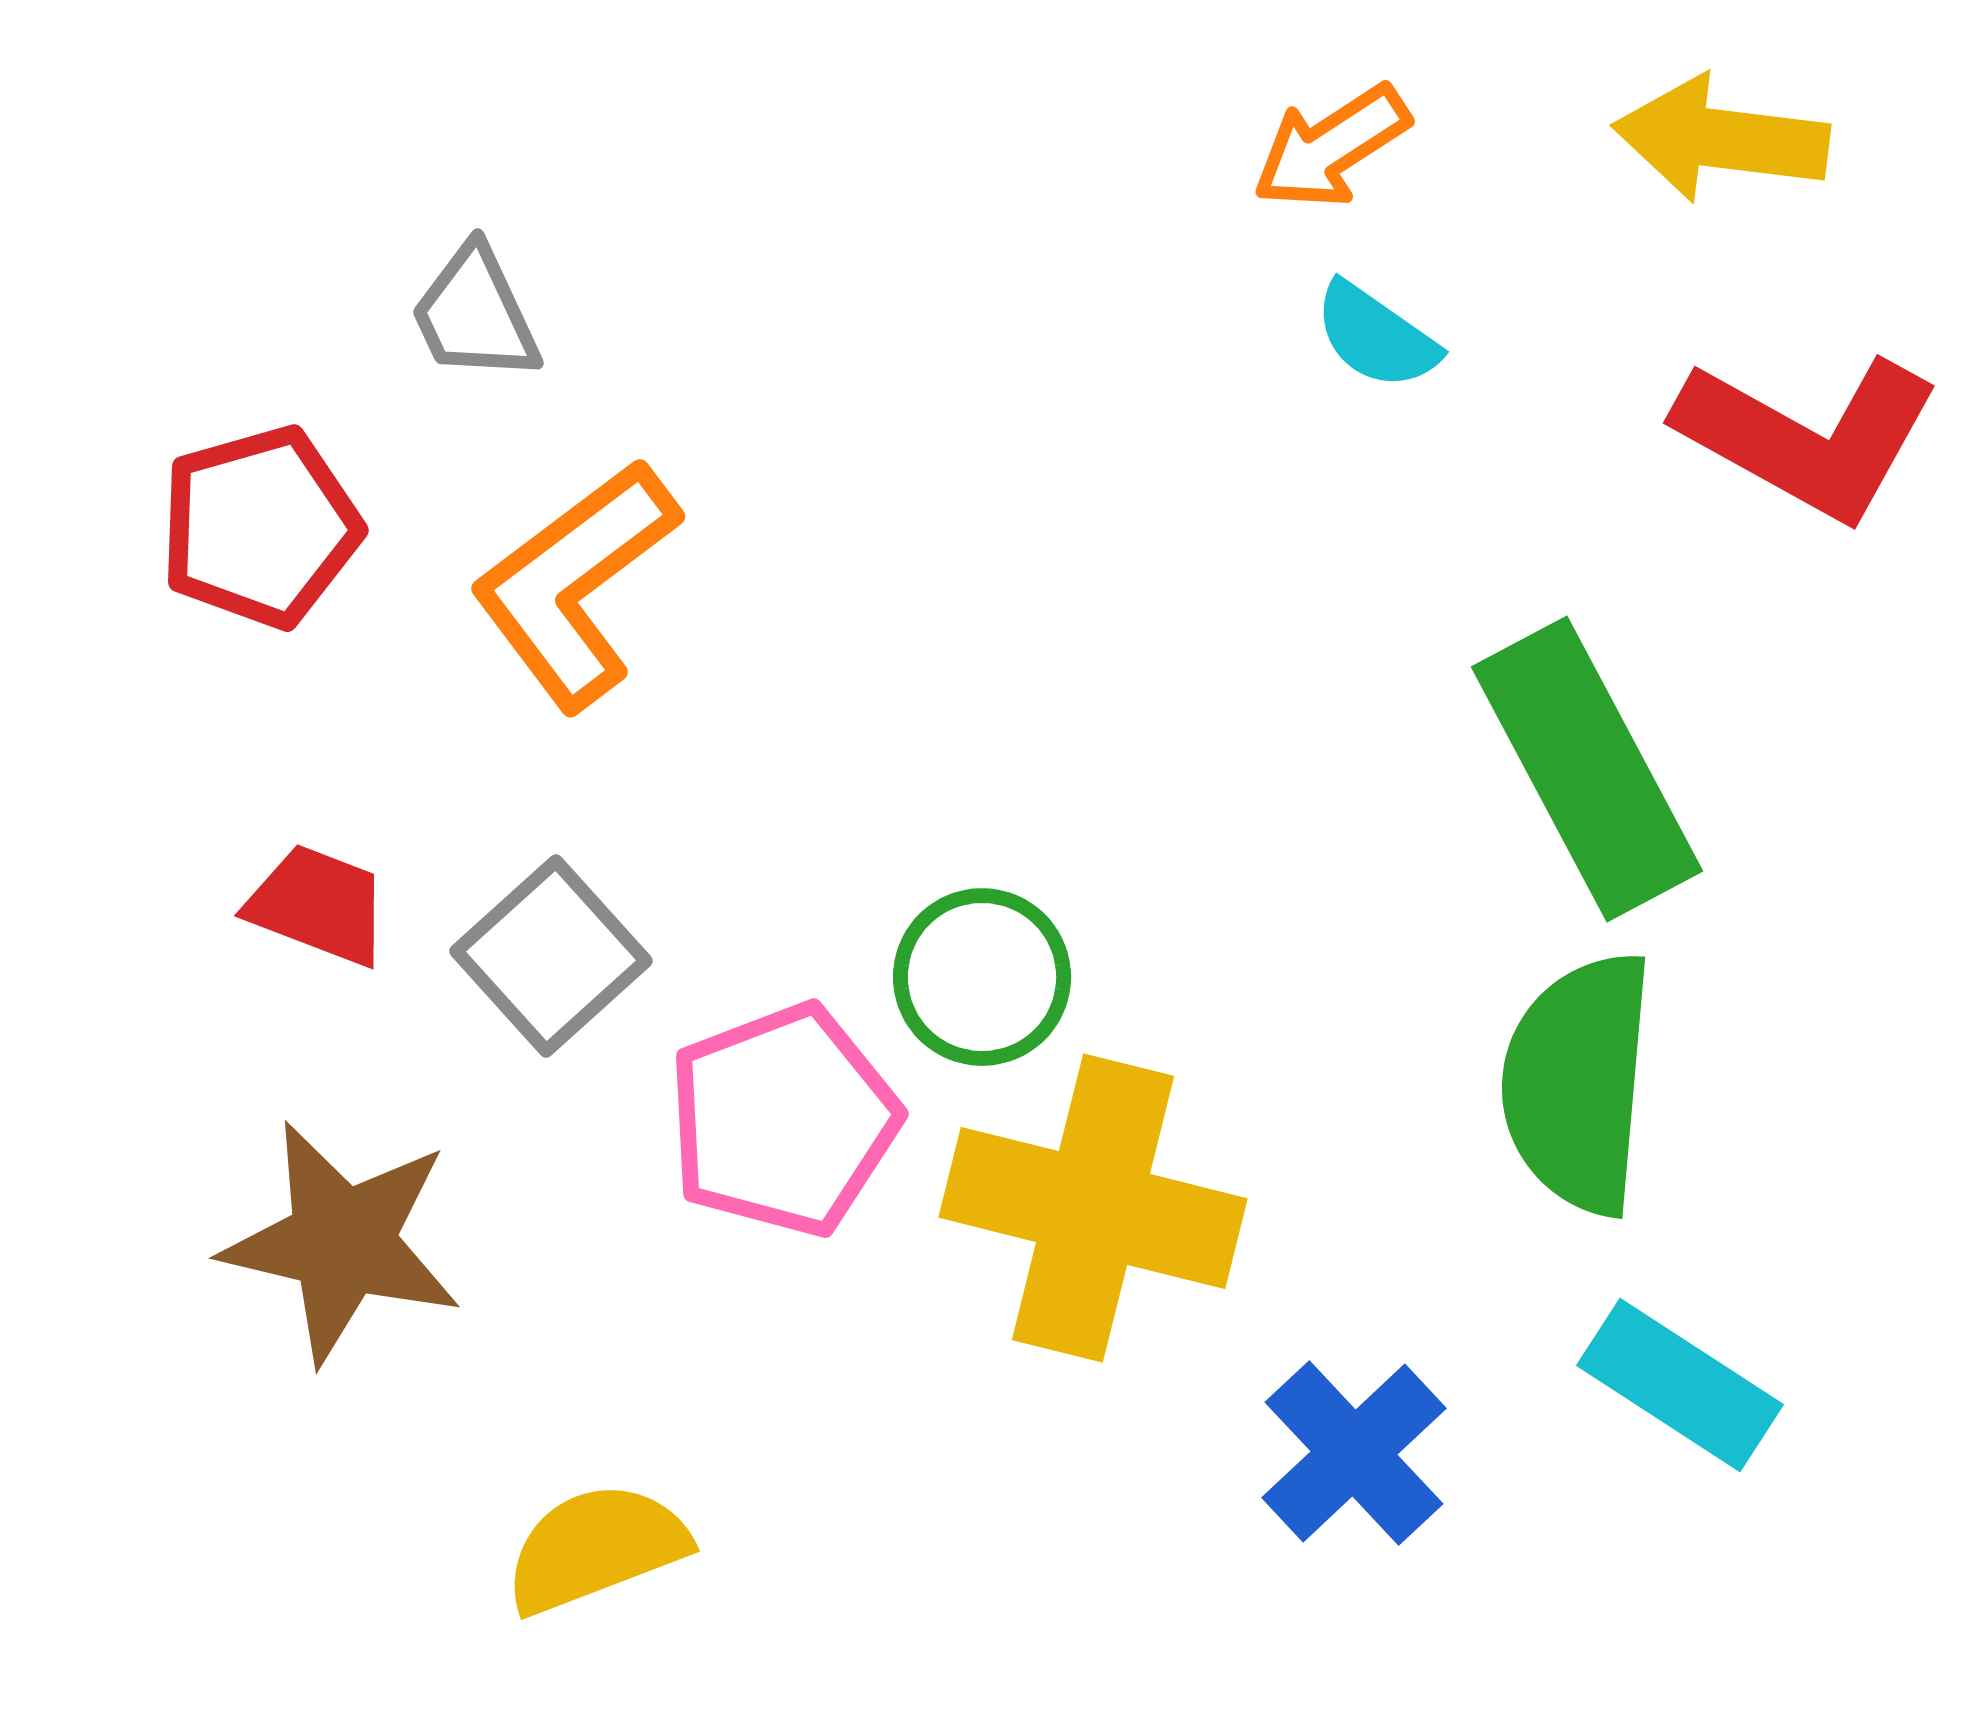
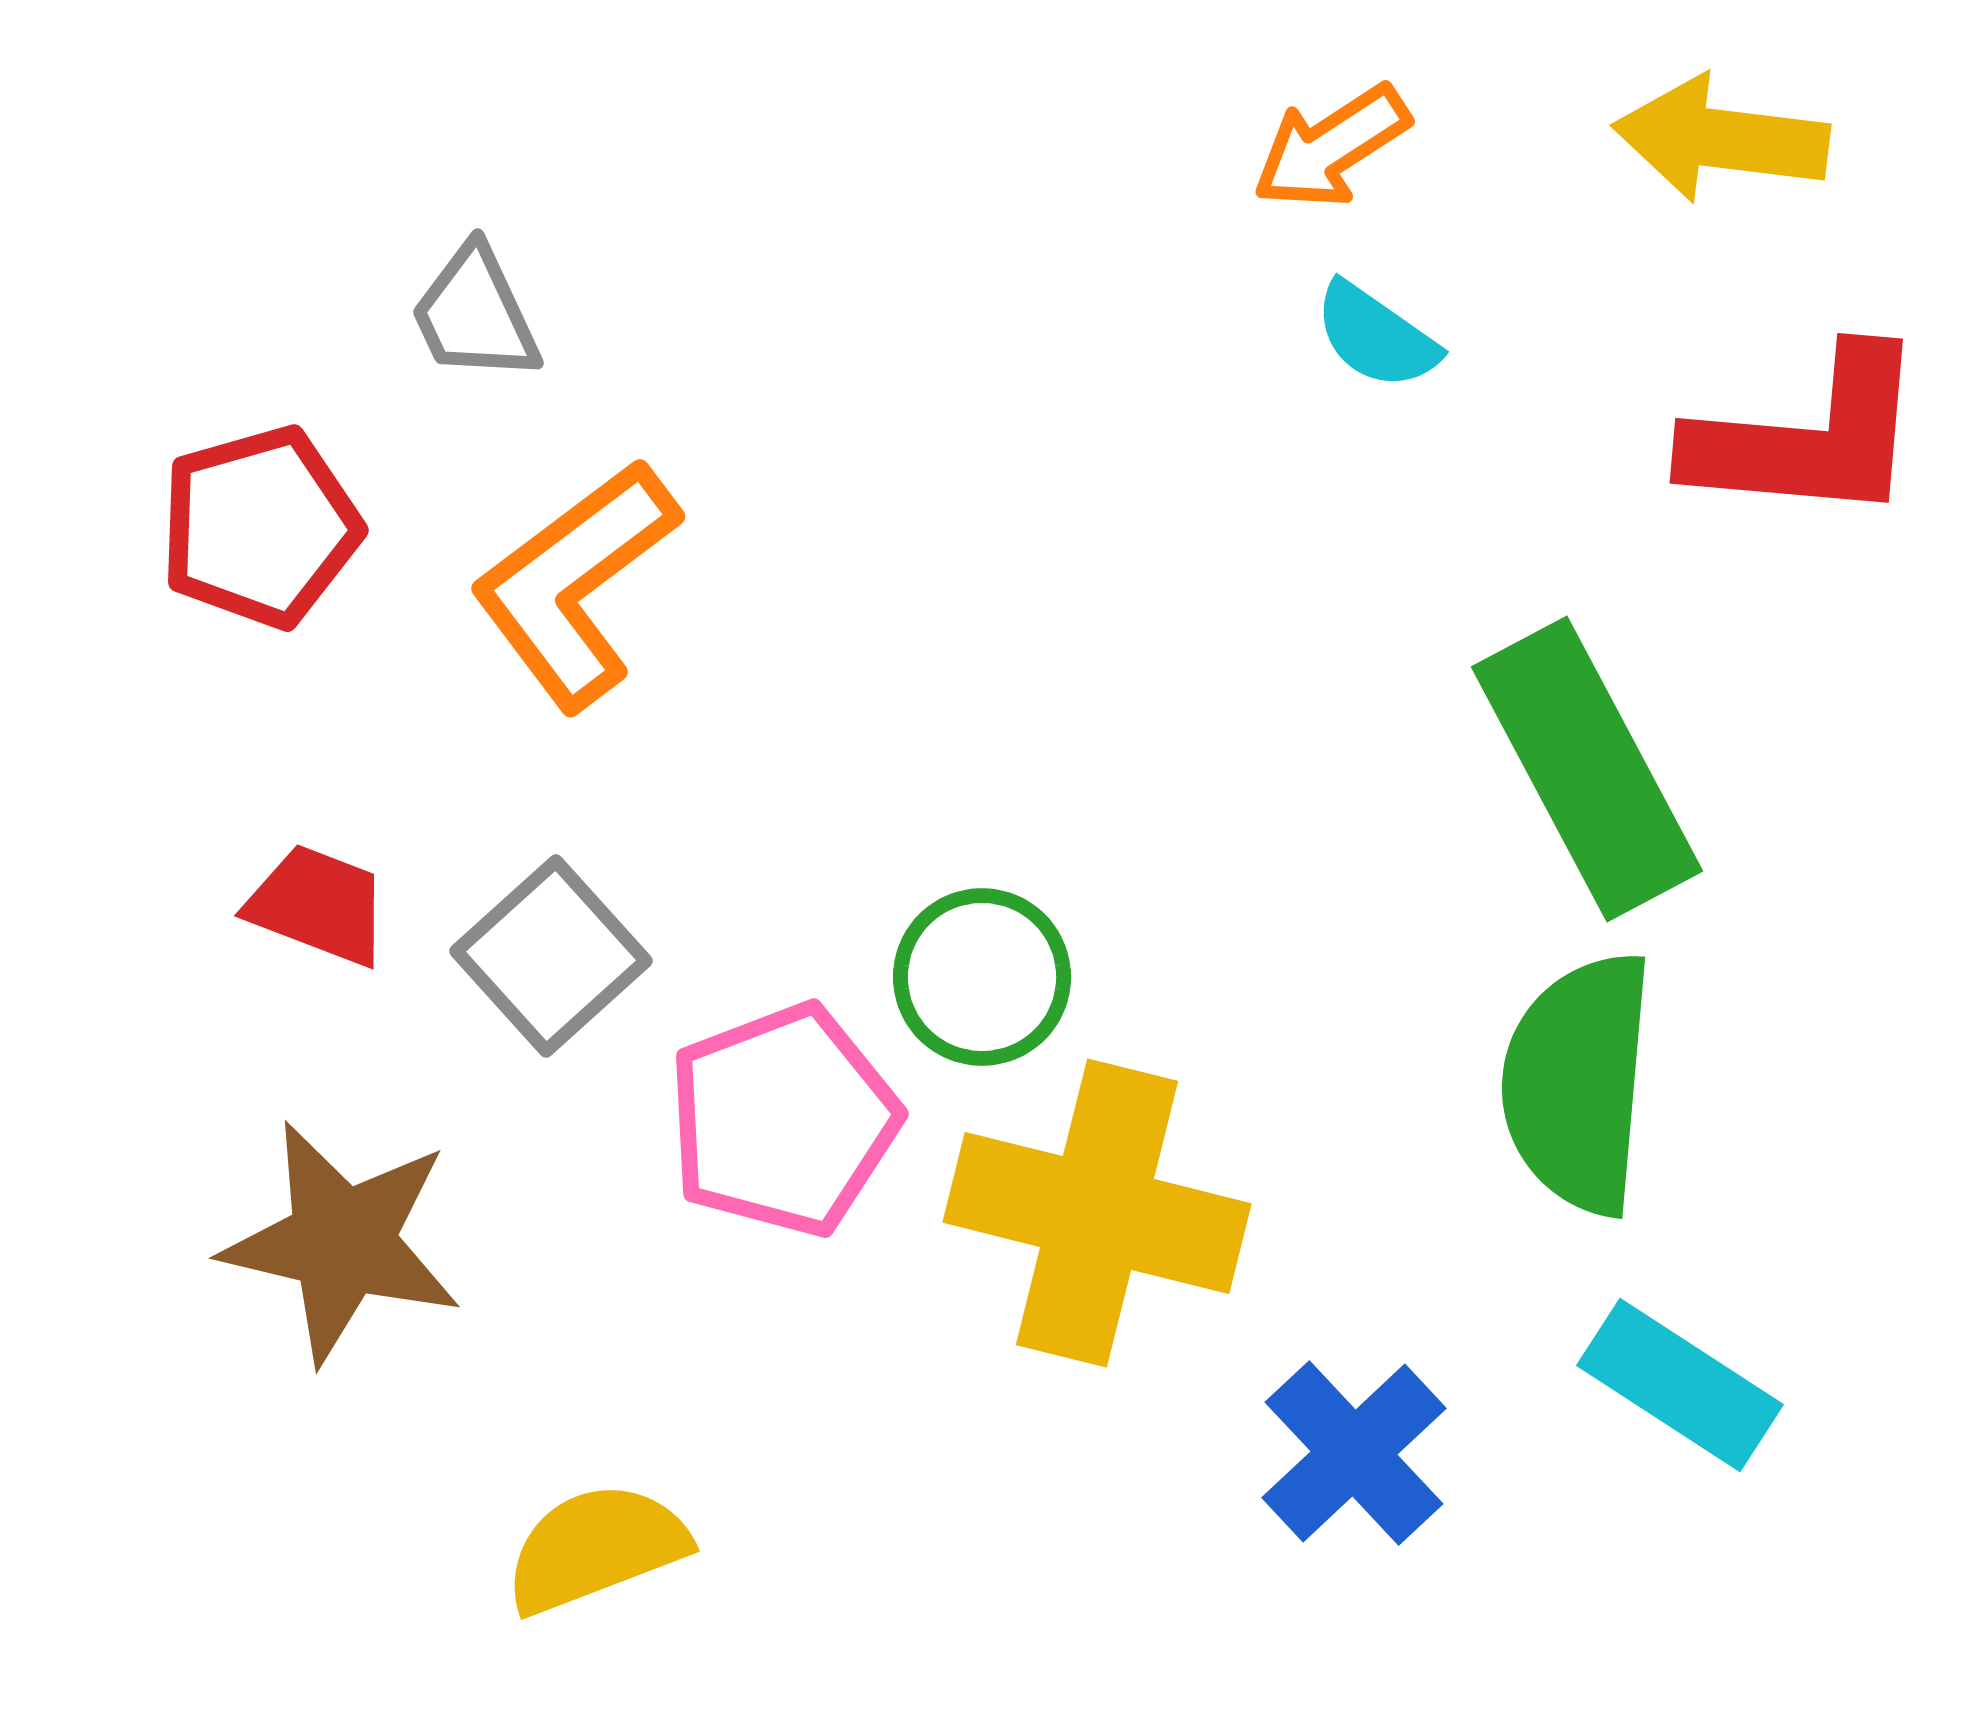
red L-shape: rotated 24 degrees counterclockwise
yellow cross: moved 4 px right, 5 px down
